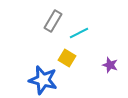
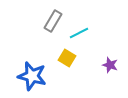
blue star: moved 11 px left, 4 px up
